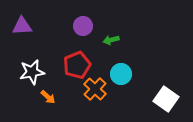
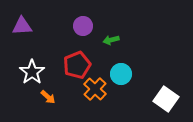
white star: rotated 25 degrees counterclockwise
